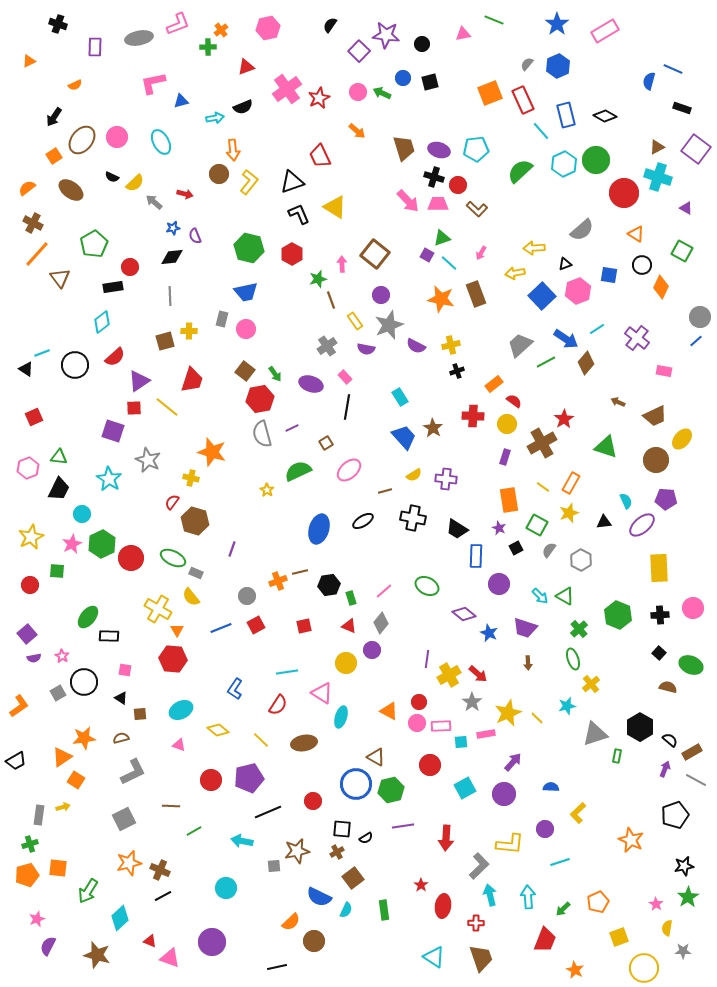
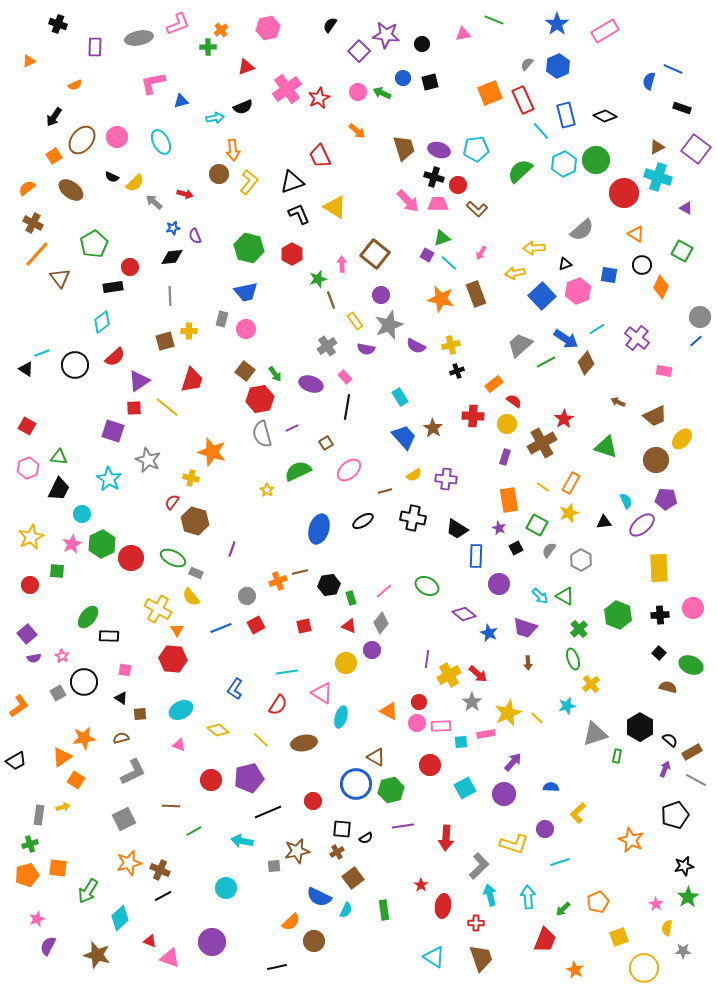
red square at (34, 417): moved 7 px left, 9 px down; rotated 36 degrees counterclockwise
yellow L-shape at (510, 844): moved 4 px right; rotated 12 degrees clockwise
